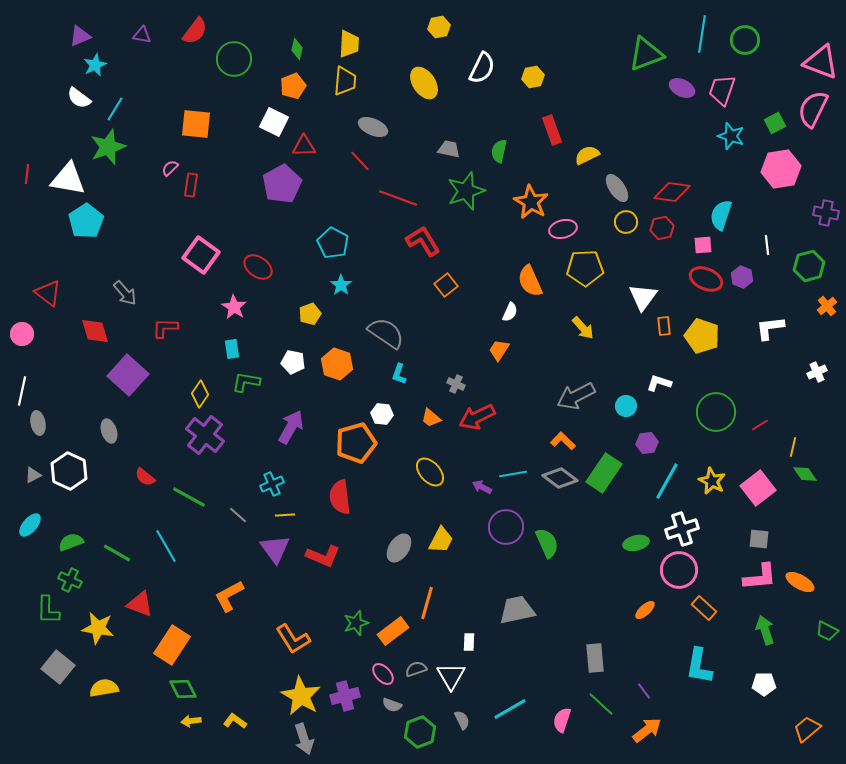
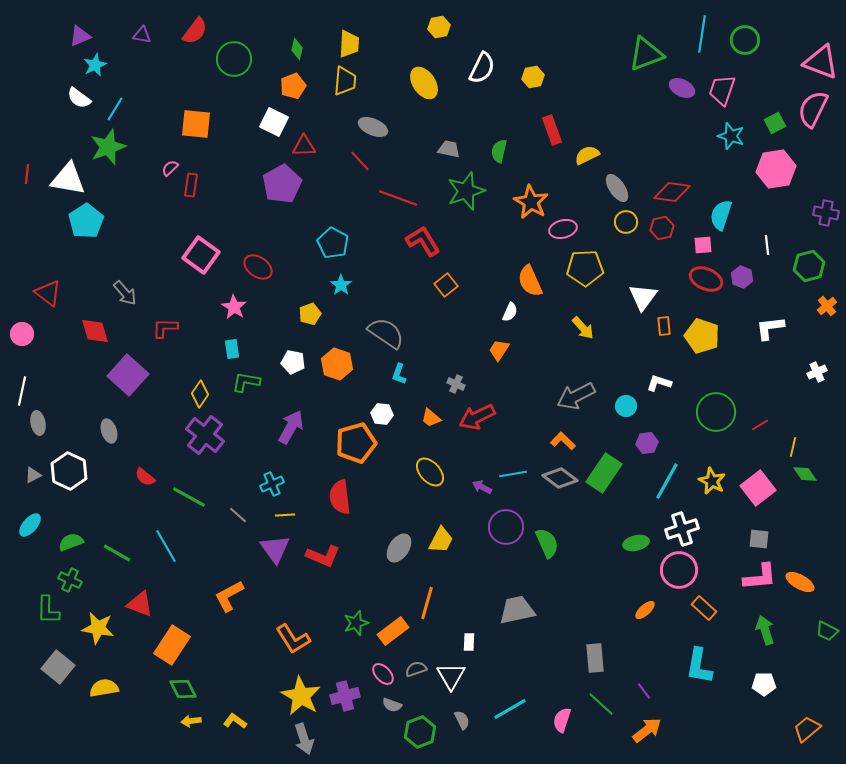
pink hexagon at (781, 169): moved 5 px left
